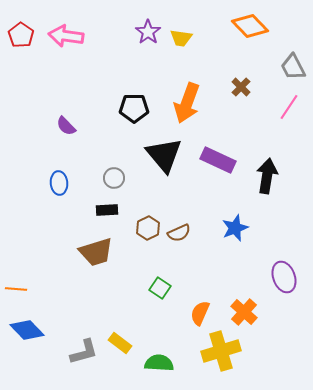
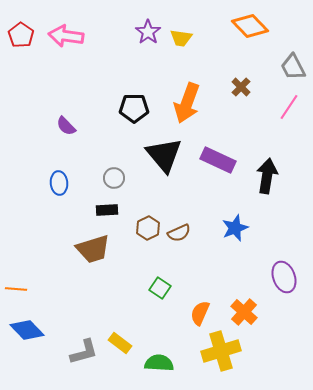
brown trapezoid: moved 3 px left, 3 px up
